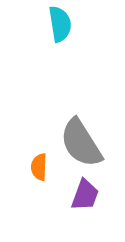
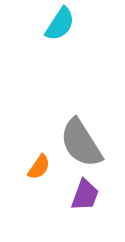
cyan semicircle: rotated 42 degrees clockwise
orange semicircle: rotated 148 degrees counterclockwise
